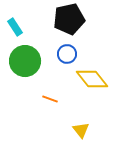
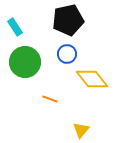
black pentagon: moved 1 px left, 1 px down
green circle: moved 1 px down
yellow triangle: rotated 18 degrees clockwise
